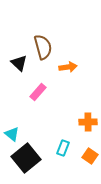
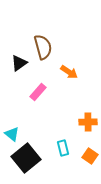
black triangle: rotated 42 degrees clockwise
orange arrow: moved 1 px right, 5 px down; rotated 42 degrees clockwise
cyan rectangle: rotated 35 degrees counterclockwise
